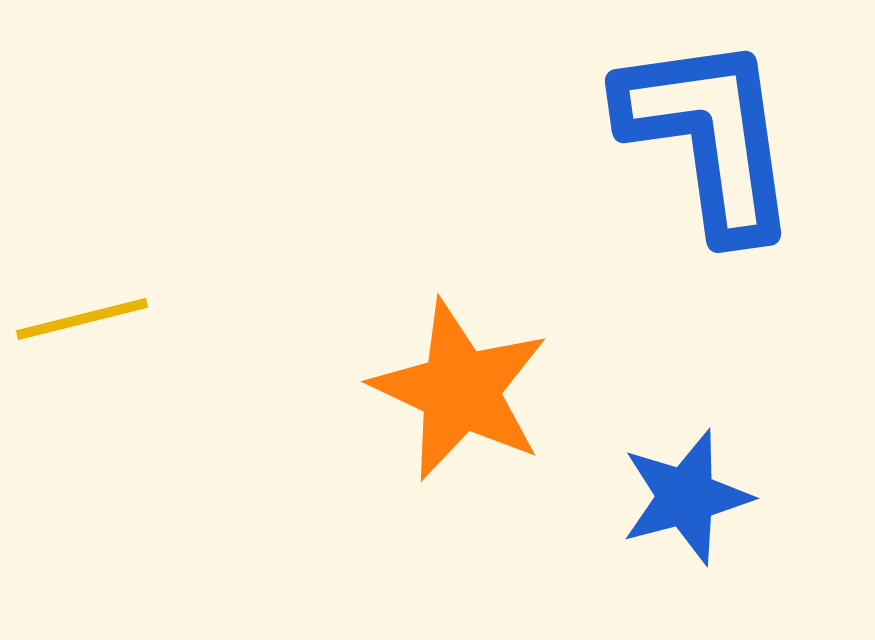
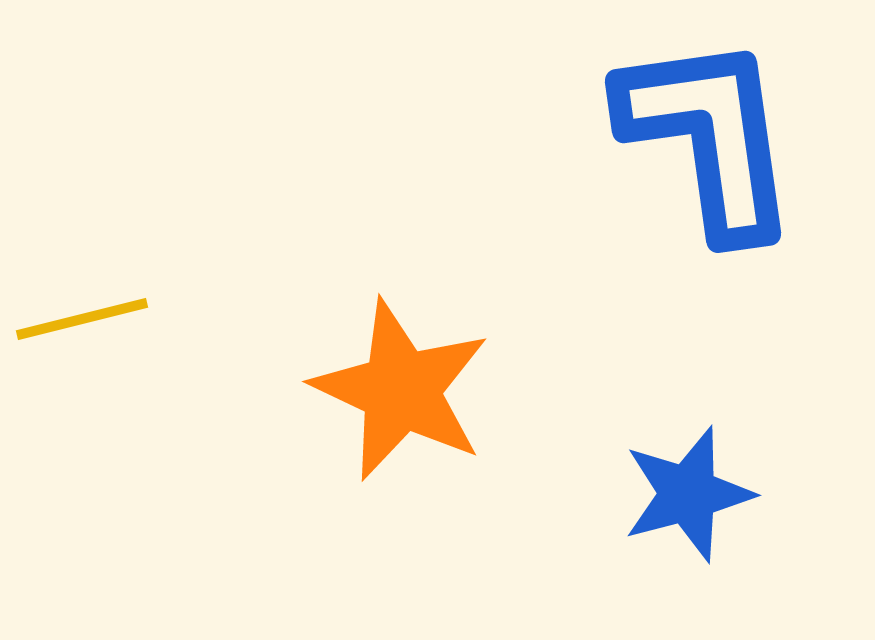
orange star: moved 59 px left
blue star: moved 2 px right, 3 px up
